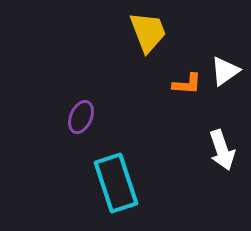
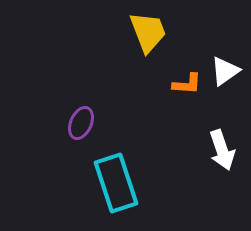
purple ellipse: moved 6 px down
